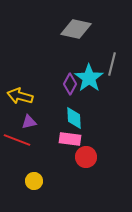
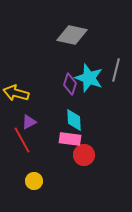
gray diamond: moved 4 px left, 6 px down
gray line: moved 4 px right, 6 px down
cyan star: rotated 16 degrees counterclockwise
purple diamond: rotated 10 degrees counterclockwise
yellow arrow: moved 4 px left, 3 px up
cyan diamond: moved 2 px down
purple triangle: rotated 14 degrees counterclockwise
red line: moved 5 px right; rotated 40 degrees clockwise
red circle: moved 2 px left, 2 px up
